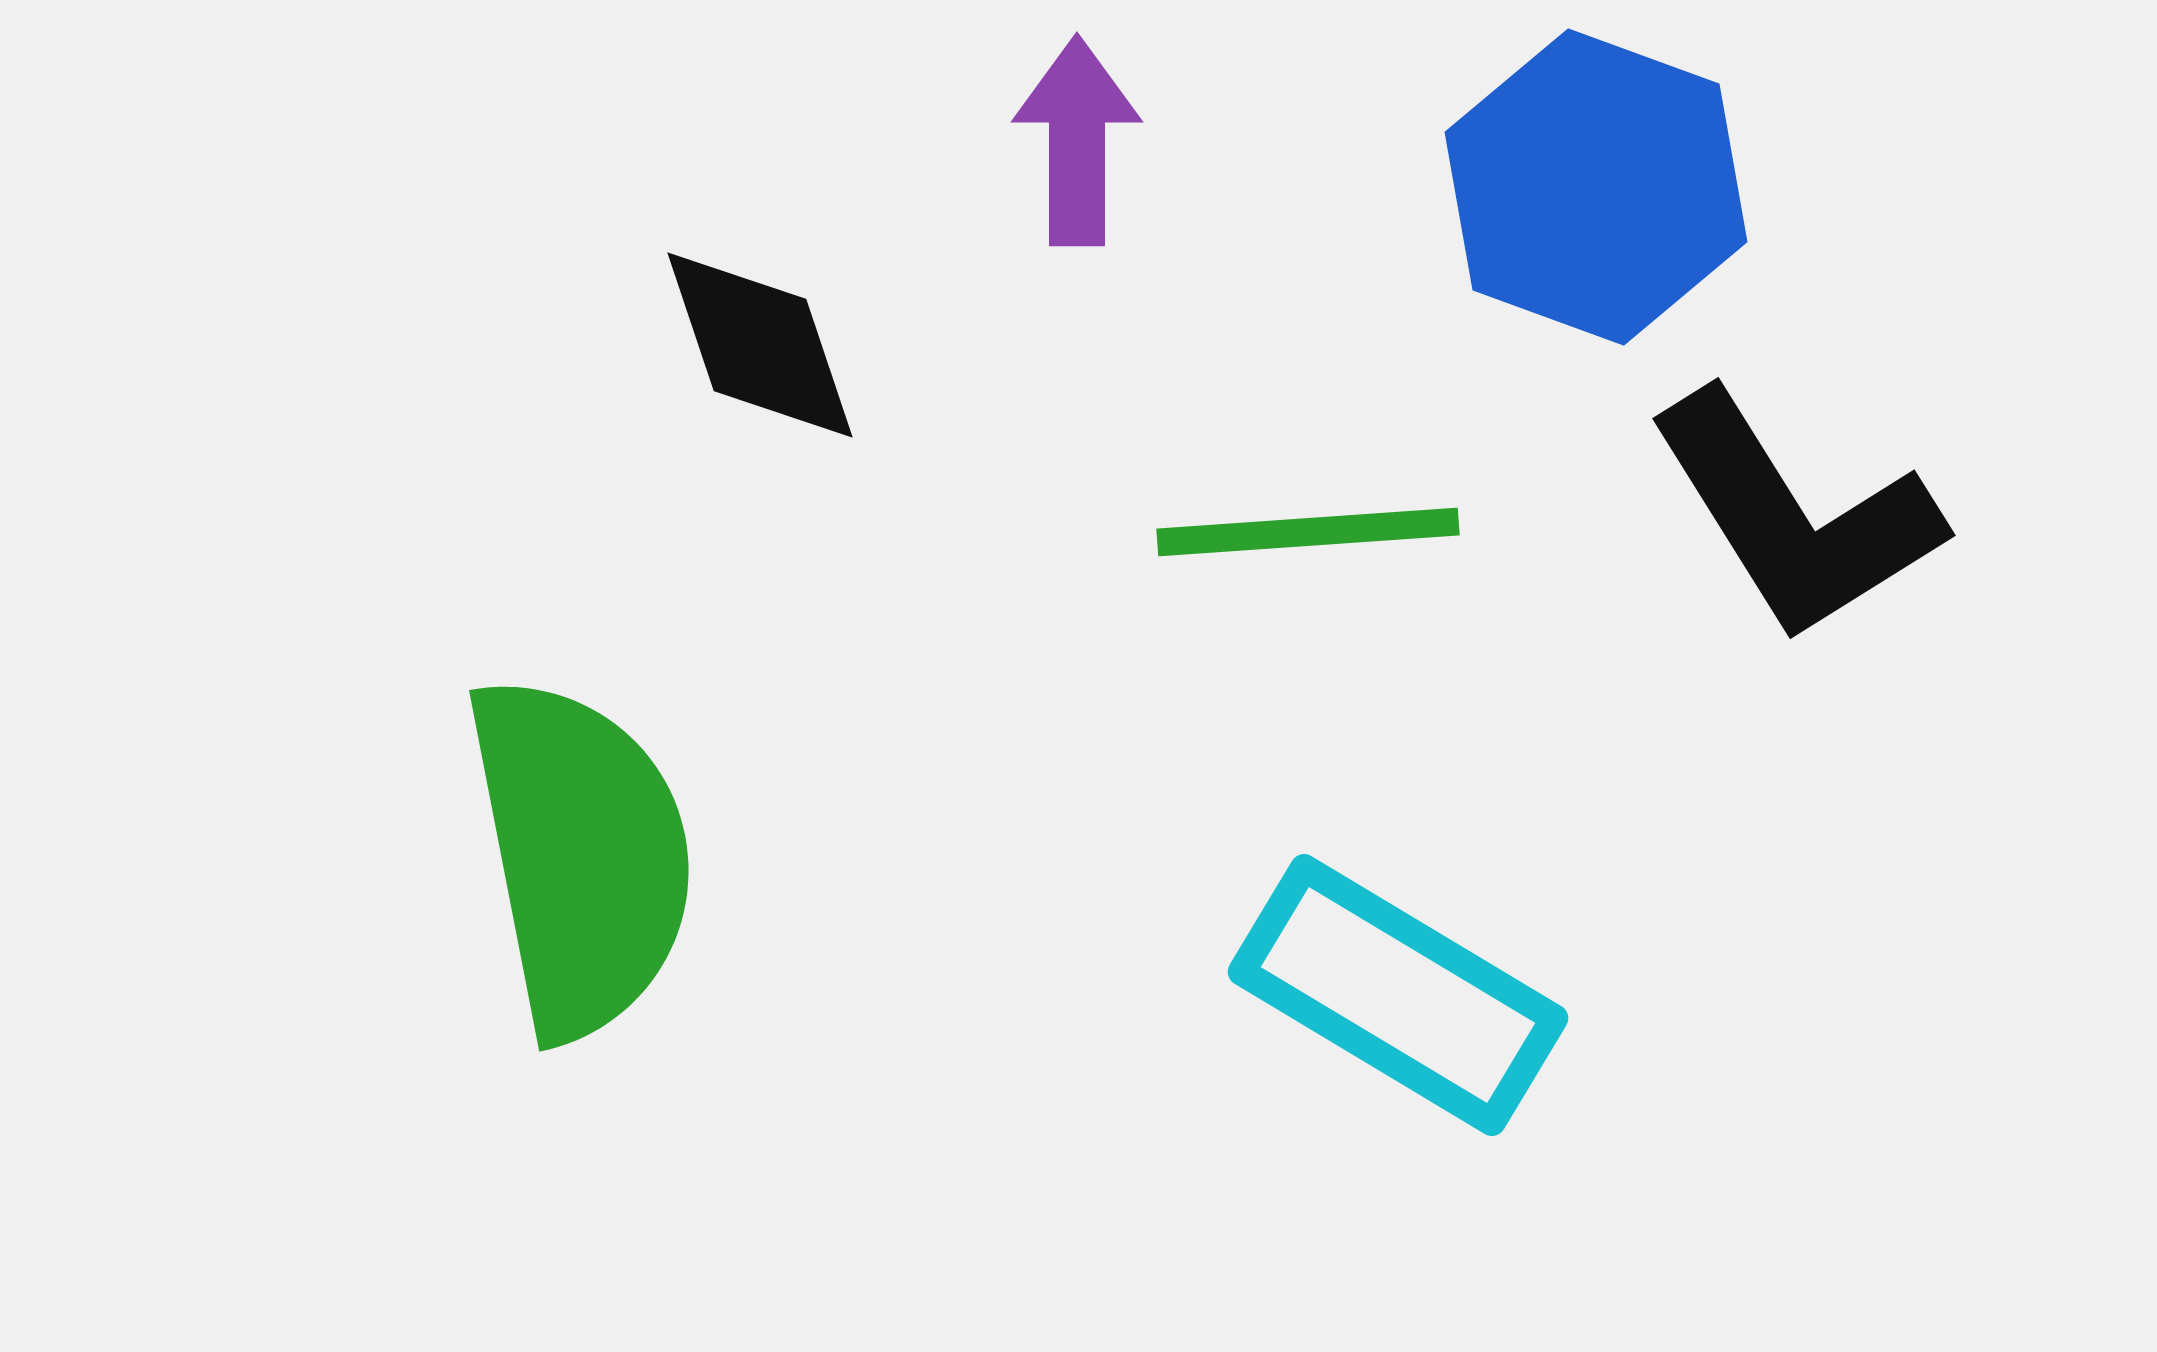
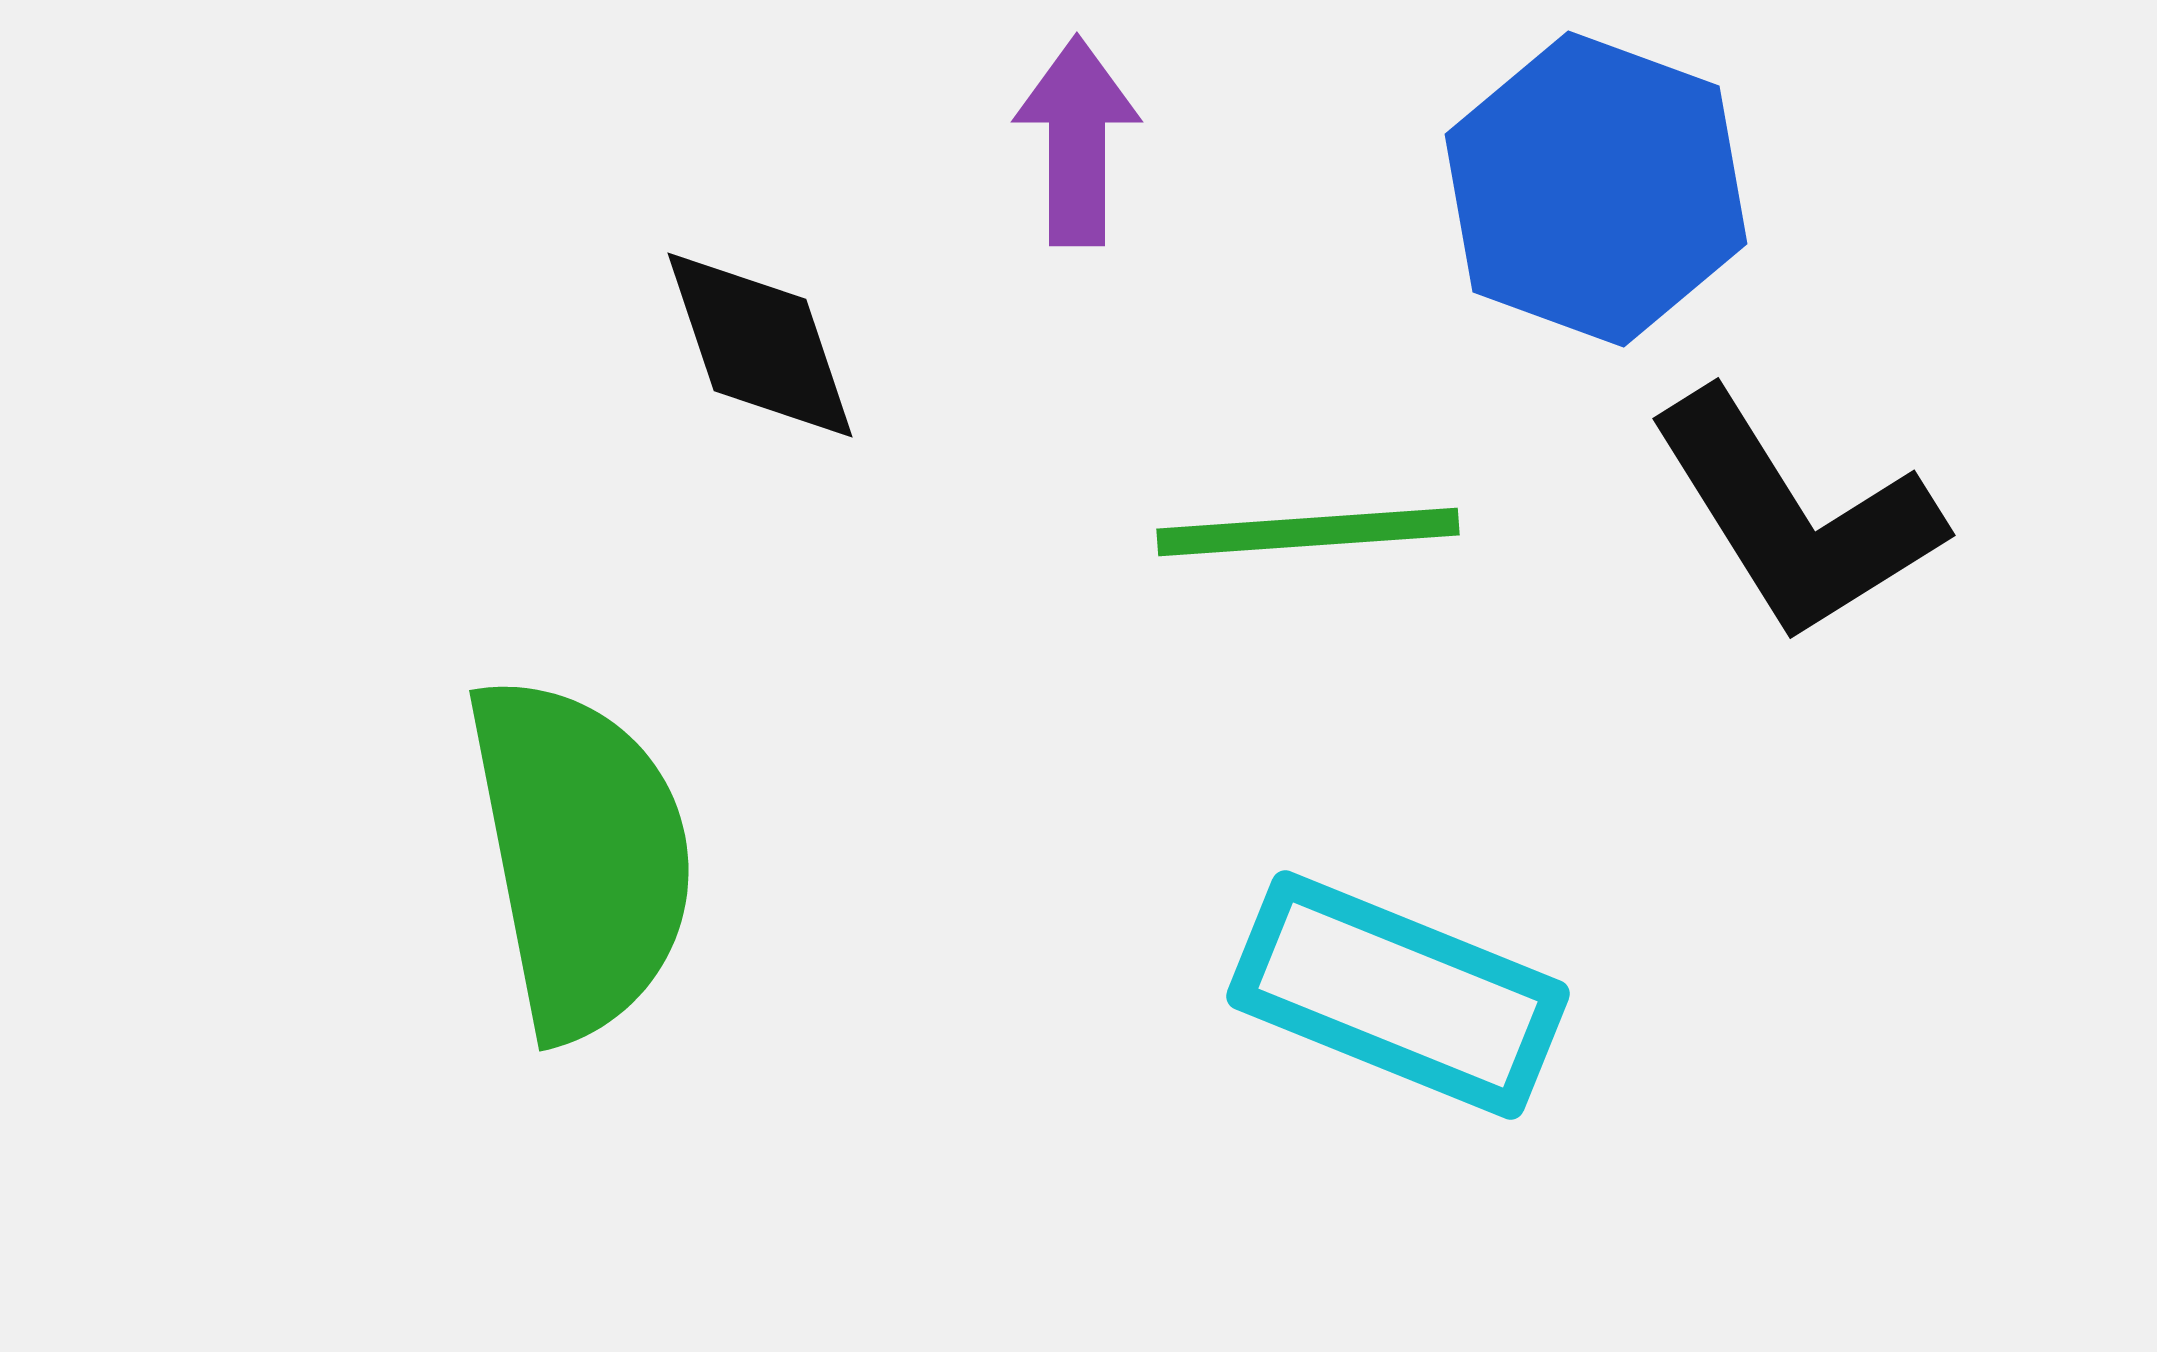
blue hexagon: moved 2 px down
cyan rectangle: rotated 9 degrees counterclockwise
